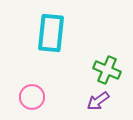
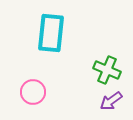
pink circle: moved 1 px right, 5 px up
purple arrow: moved 13 px right
